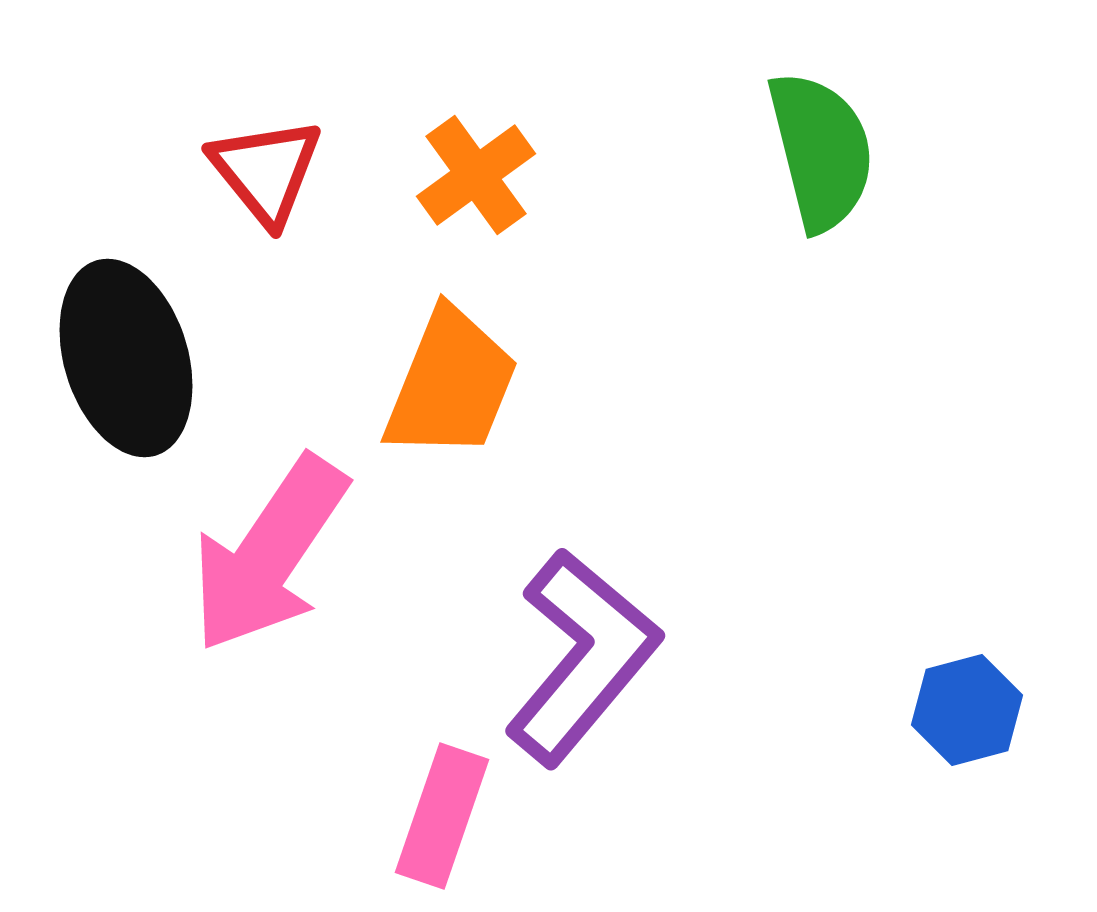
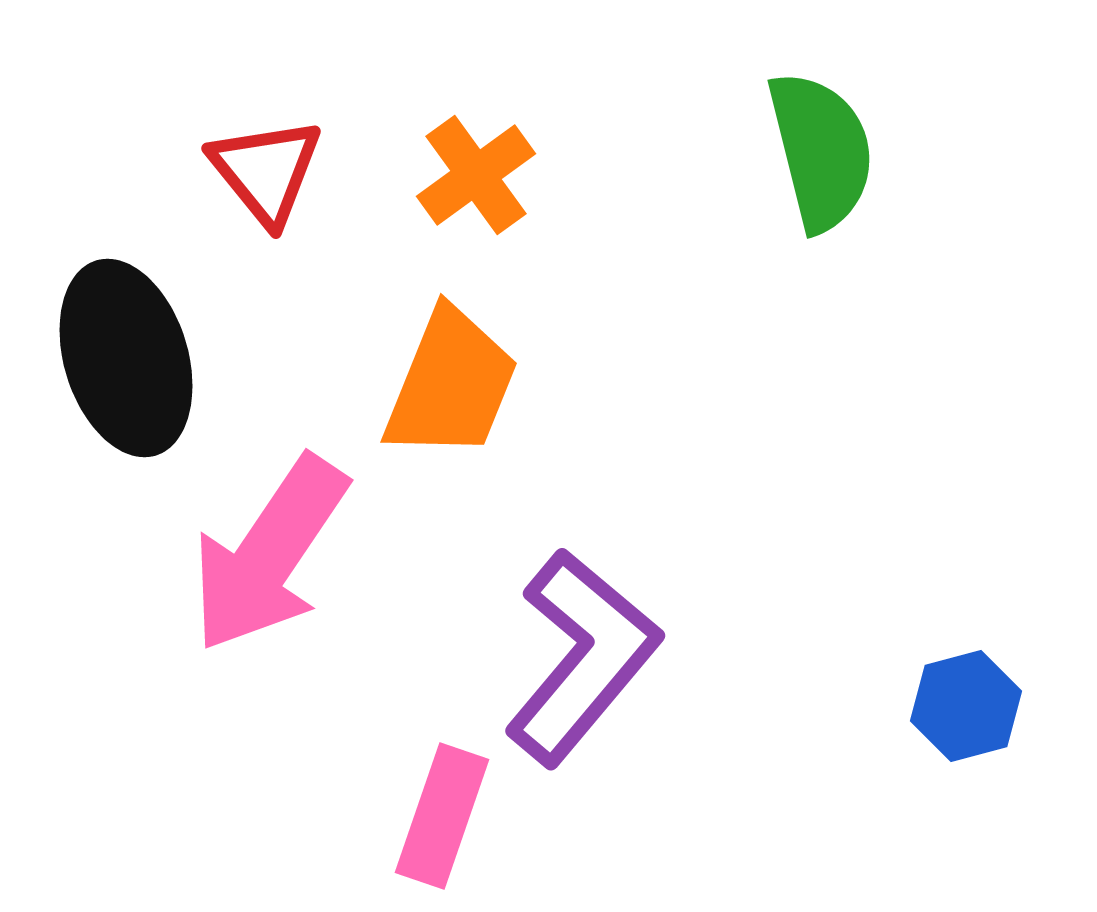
blue hexagon: moved 1 px left, 4 px up
